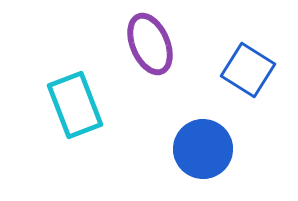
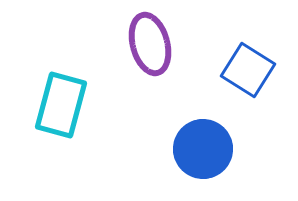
purple ellipse: rotated 8 degrees clockwise
cyan rectangle: moved 14 px left; rotated 36 degrees clockwise
